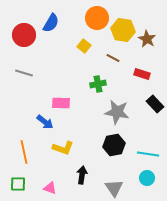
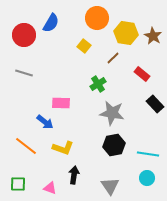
yellow hexagon: moved 3 px right, 3 px down
brown star: moved 6 px right, 3 px up
brown line: rotated 72 degrees counterclockwise
red rectangle: rotated 21 degrees clockwise
green cross: rotated 21 degrees counterclockwise
gray star: moved 5 px left, 1 px down
orange line: moved 2 px right, 6 px up; rotated 40 degrees counterclockwise
black arrow: moved 8 px left
gray triangle: moved 4 px left, 2 px up
